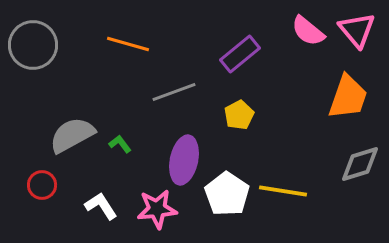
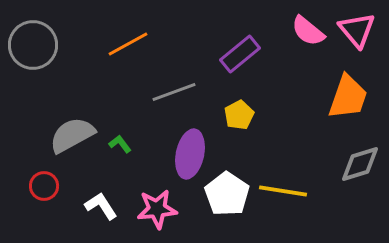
orange line: rotated 45 degrees counterclockwise
purple ellipse: moved 6 px right, 6 px up
red circle: moved 2 px right, 1 px down
